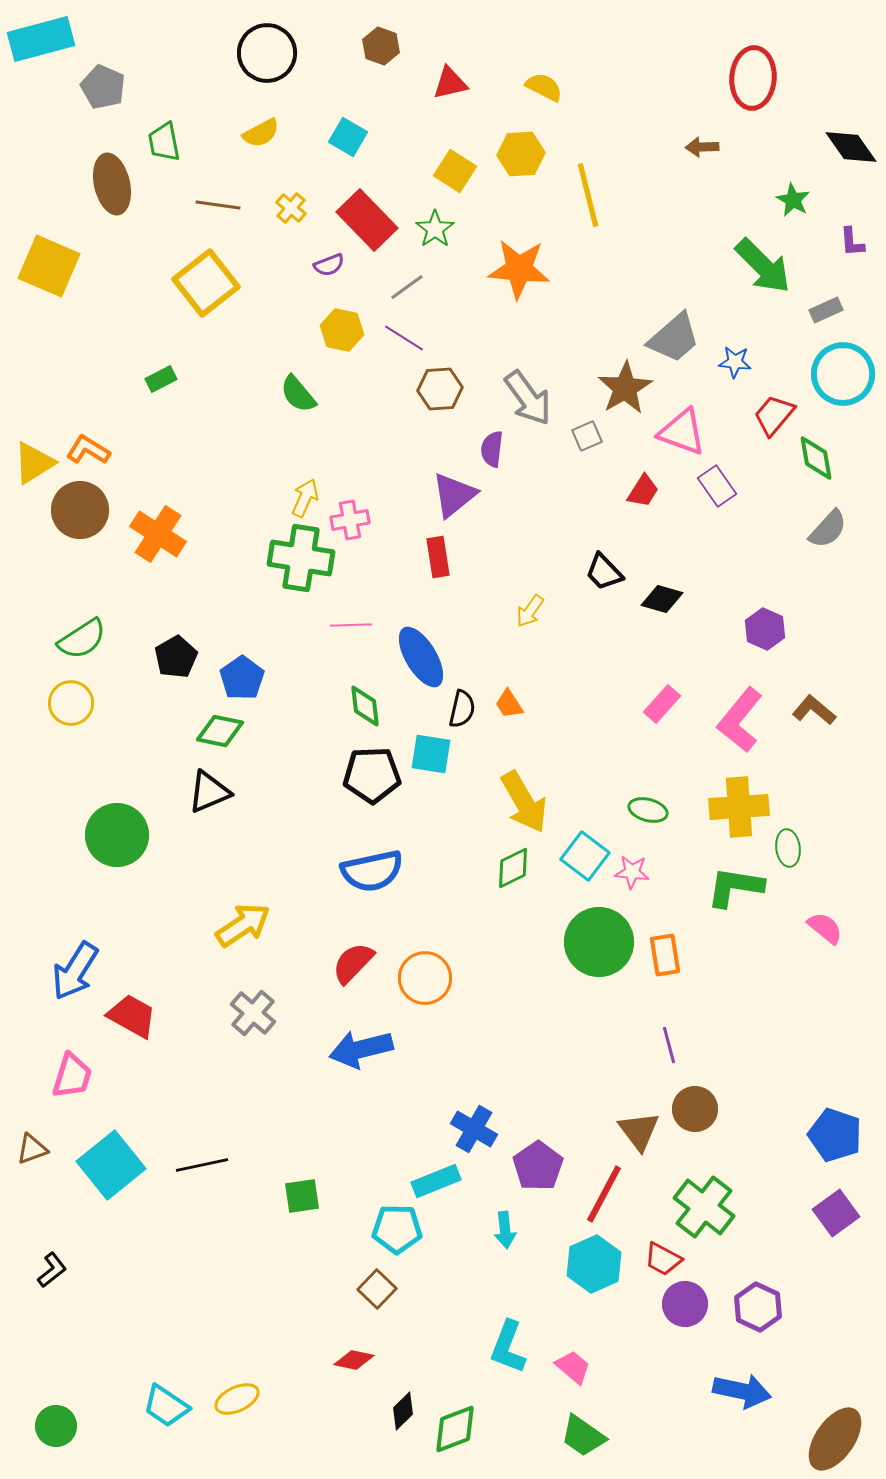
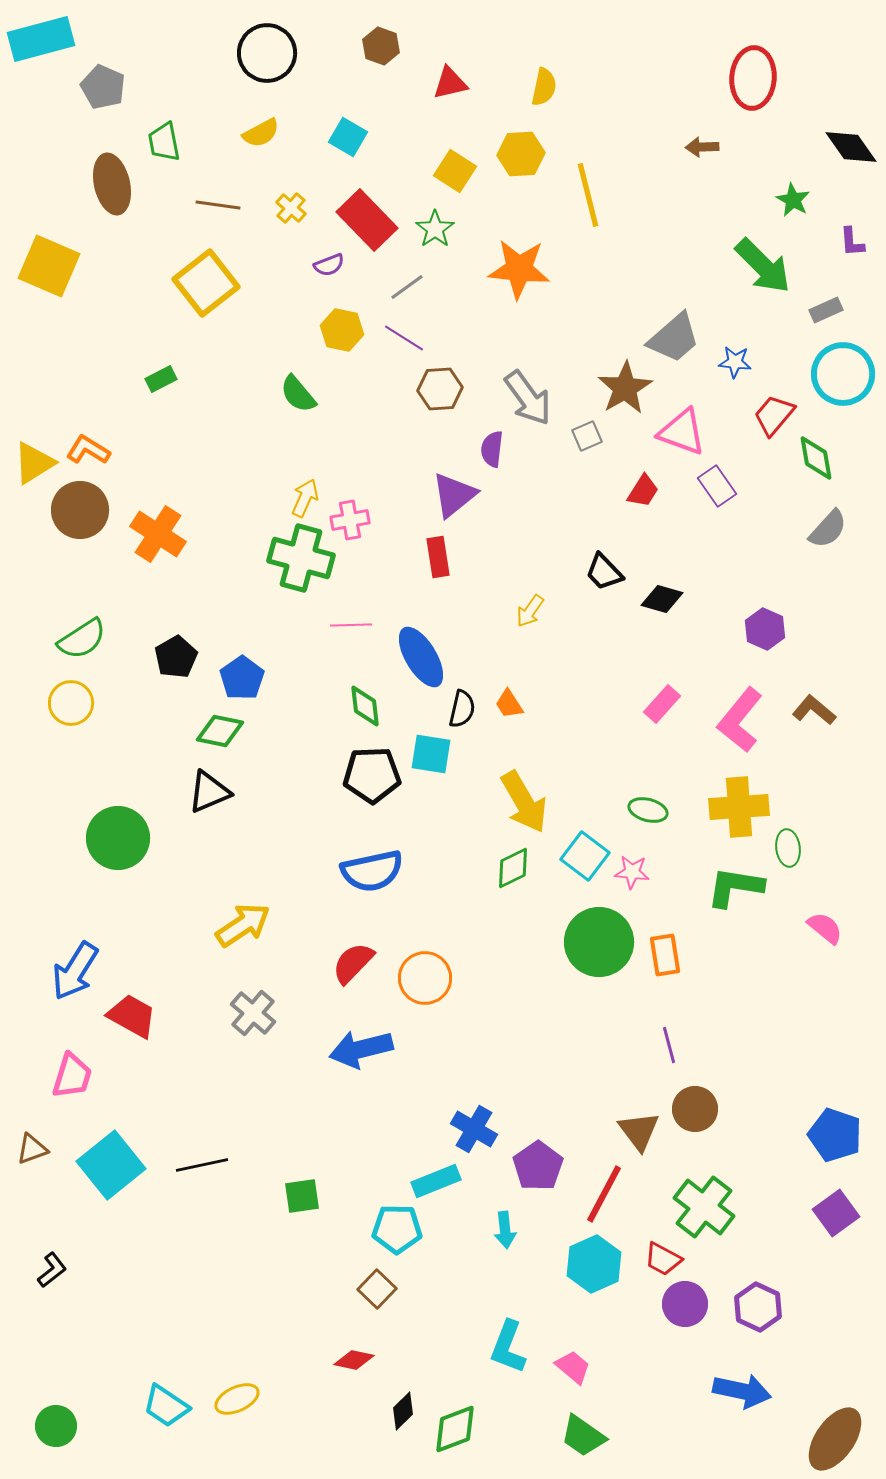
yellow semicircle at (544, 87): rotated 75 degrees clockwise
green cross at (301, 558): rotated 6 degrees clockwise
green circle at (117, 835): moved 1 px right, 3 px down
